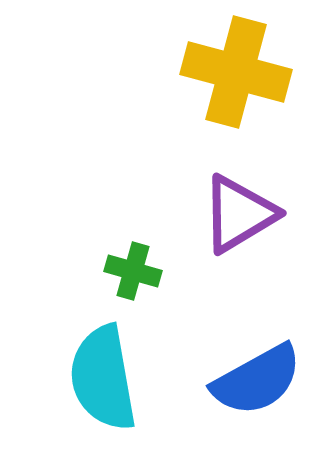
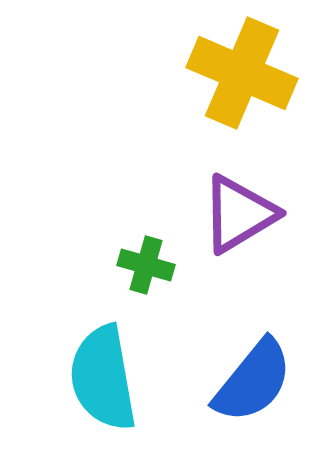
yellow cross: moved 6 px right, 1 px down; rotated 8 degrees clockwise
green cross: moved 13 px right, 6 px up
blue semicircle: moved 4 px left, 1 px down; rotated 22 degrees counterclockwise
